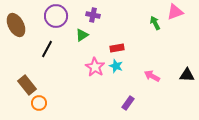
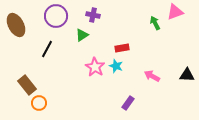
red rectangle: moved 5 px right
